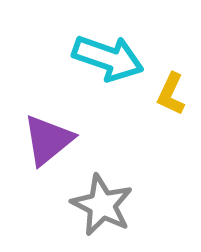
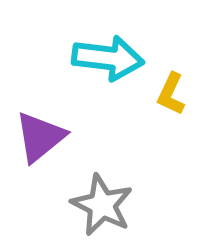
cyan arrow: rotated 12 degrees counterclockwise
purple triangle: moved 8 px left, 3 px up
